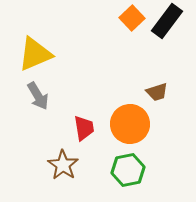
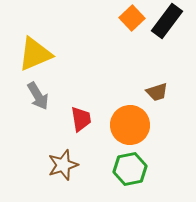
orange circle: moved 1 px down
red trapezoid: moved 3 px left, 9 px up
brown star: rotated 20 degrees clockwise
green hexagon: moved 2 px right, 1 px up
